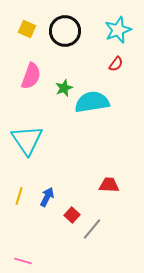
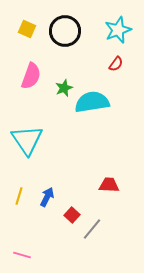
pink line: moved 1 px left, 6 px up
